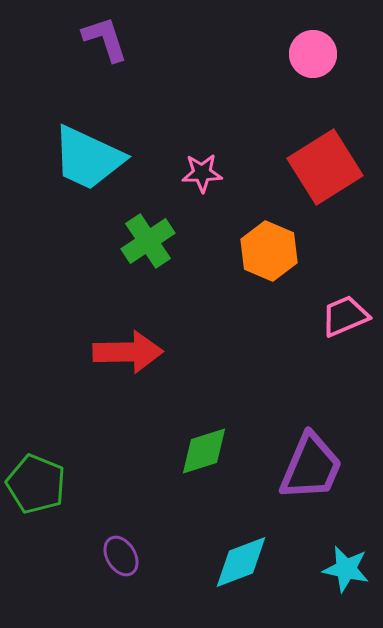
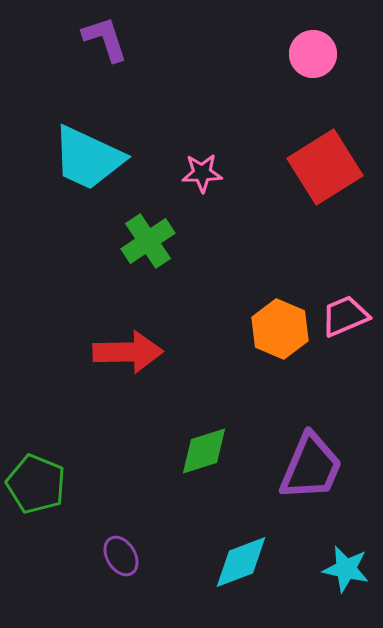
orange hexagon: moved 11 px right, 78 px down
